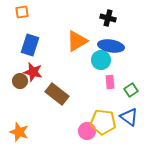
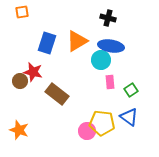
blue rectangle: moved 17 px right, 2 px up
yellow pentagon: moved 1 px left, 1 px down
orange star: moved 2 px up
